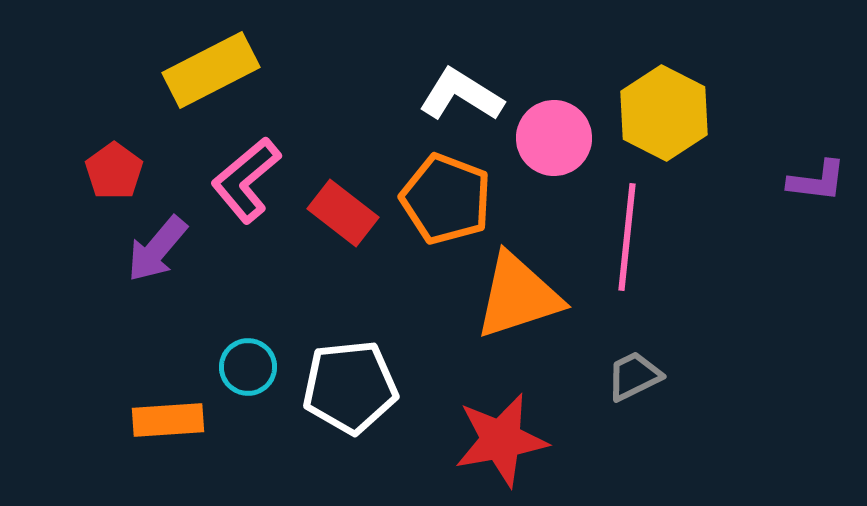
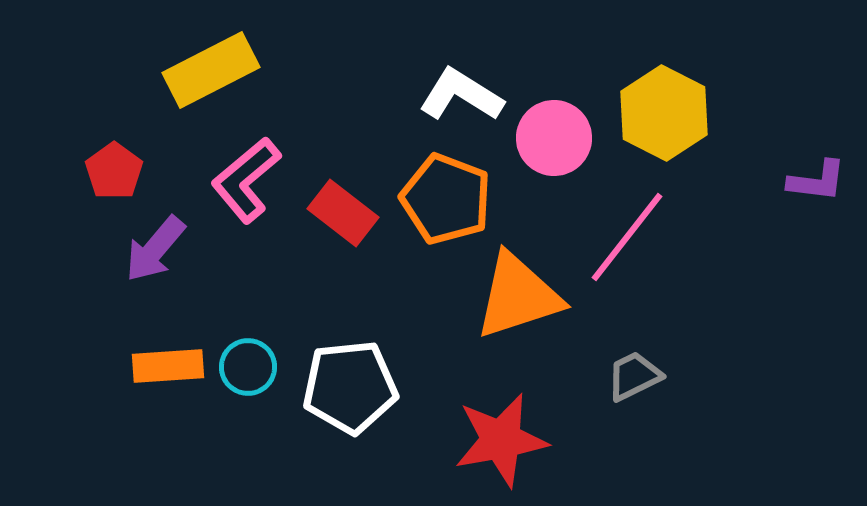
pink line: rotated 32 degrees clockwise
purple arrow: moved 2 px left
orange rectangle: moved 54 px up
